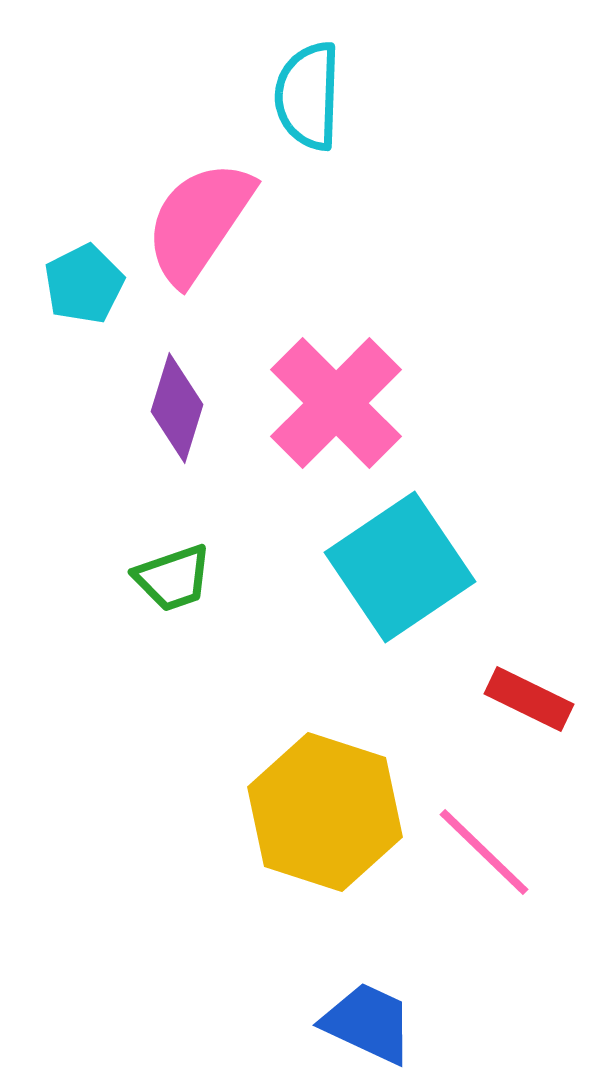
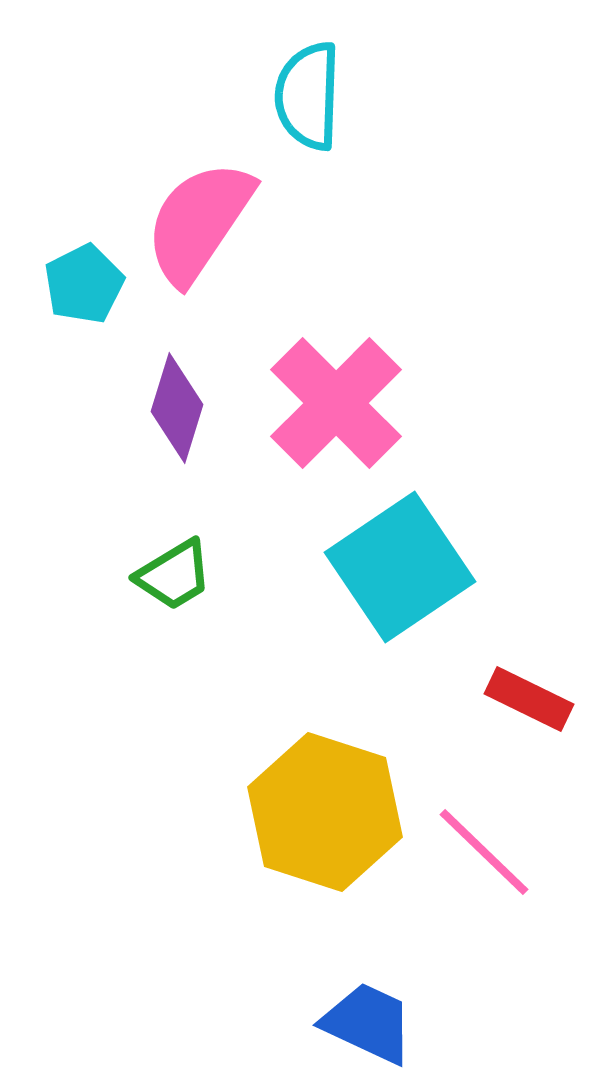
green trapezoid: moved 1 px right, 3 px up; rotated 12 degrees counterclockwise
